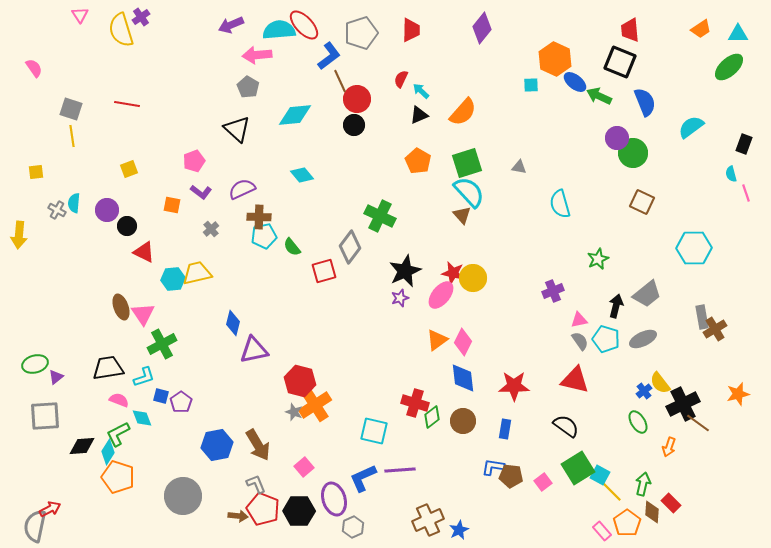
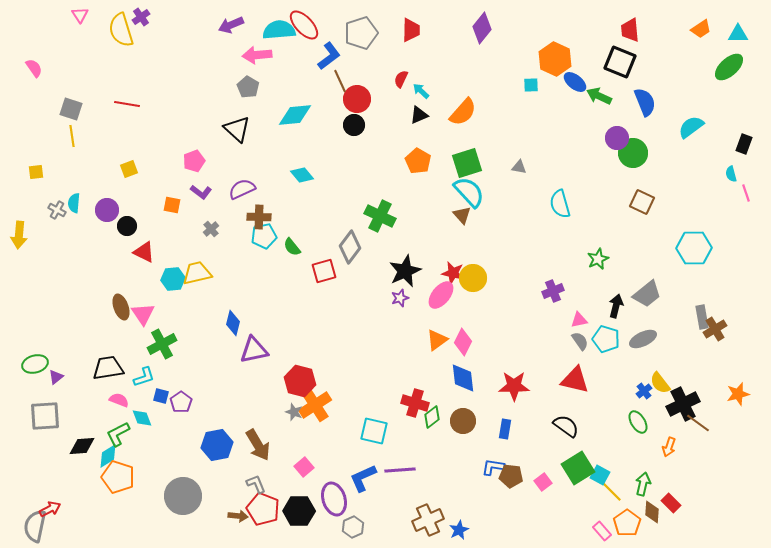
cyan diamond at (108, 452): moved 4 px down; rotated 25 degrees clockwise
